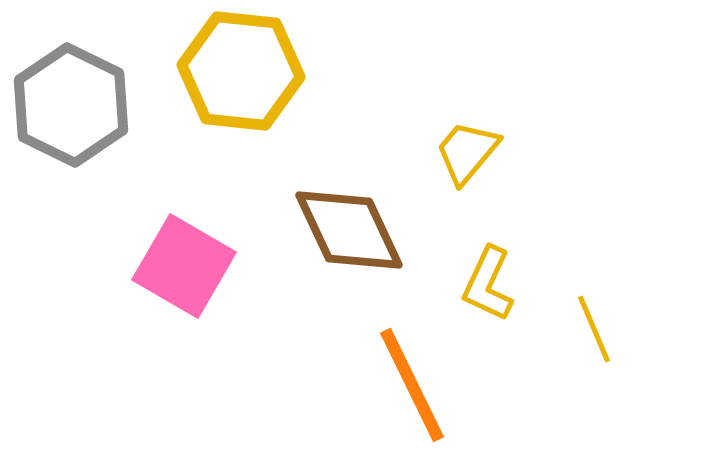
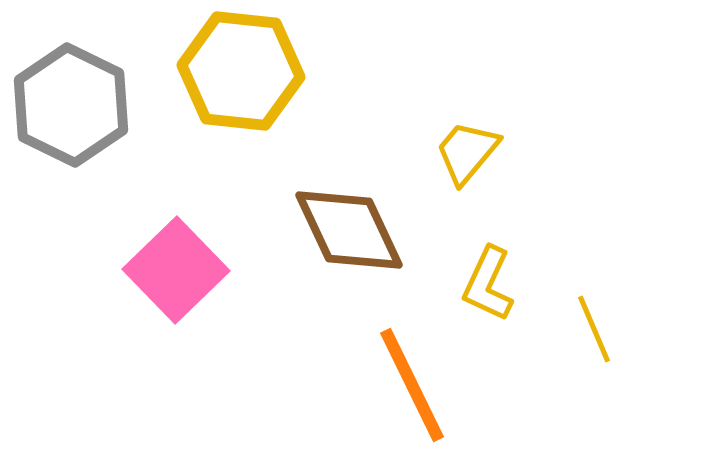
pink square: moved 8 px left, 4 px down; rotated 16 degrees clockwise
